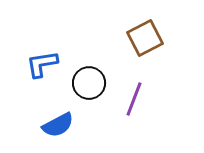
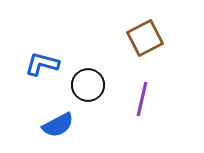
blue L-shape: rotated 24 degrees clockwise
black circle: moved 1 px left, 2 px down
purple line: moved 8 px right; rotated 8 degrees counterclockwise
